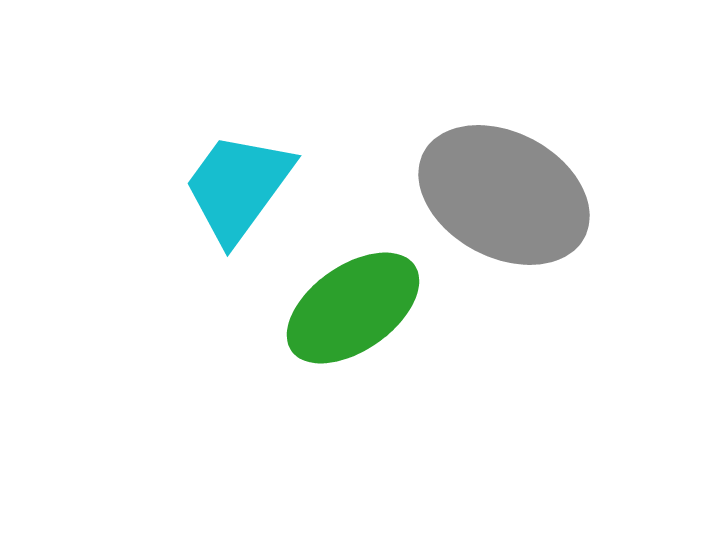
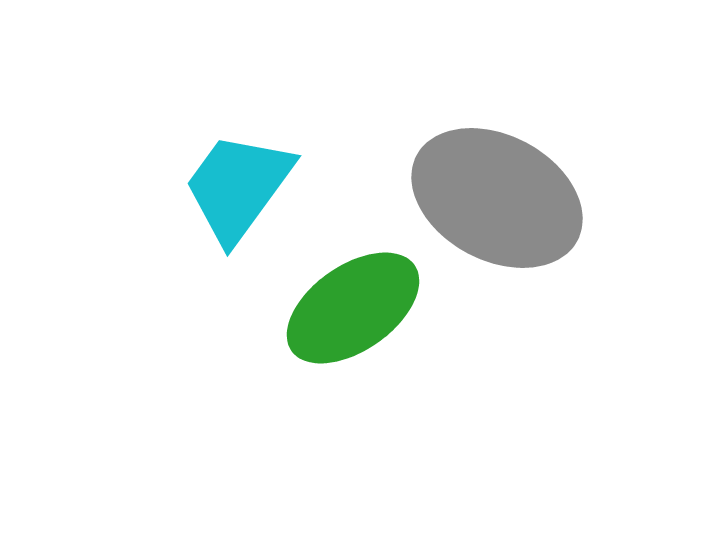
gray ellipse: moved 7 px left, 3 px down
